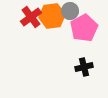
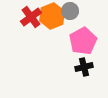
orange hexagon: rotated 15 degrees counterclockwise
pink pentagon: moved 1 px left, 13 px down
